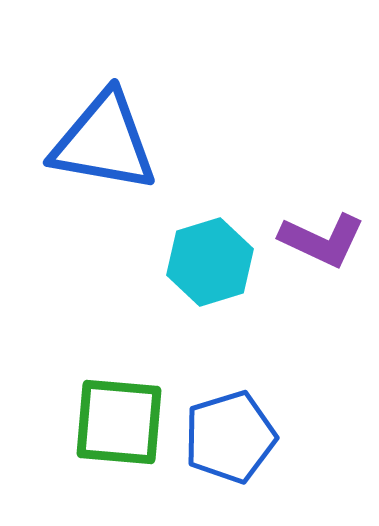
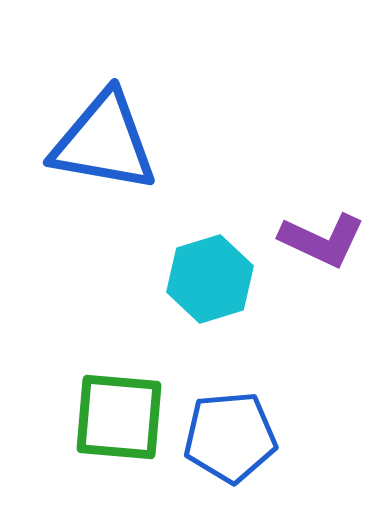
cyan hexagon: moved 17 px down
green square: moved 5 px up
blue pentagon: rotated 12 degrees clockwise
